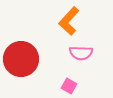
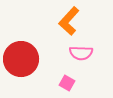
pink square: moved 2 px left, 3 px up
